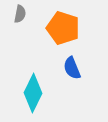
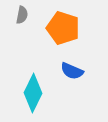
gray semicircle: moved 2 px right, 1 px down
blue semicircle: moved 3 px down; rotated 45 degrees counterclockwise
